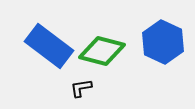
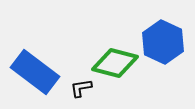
blue rectangle: moved 14 px left, 26 px down
green diamond: moved 13 px right, 12 px down
